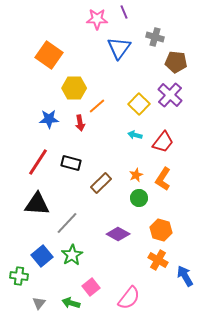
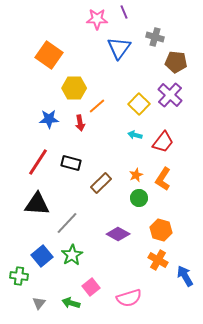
pink semicircle: rotated 35 degrees clockwise
